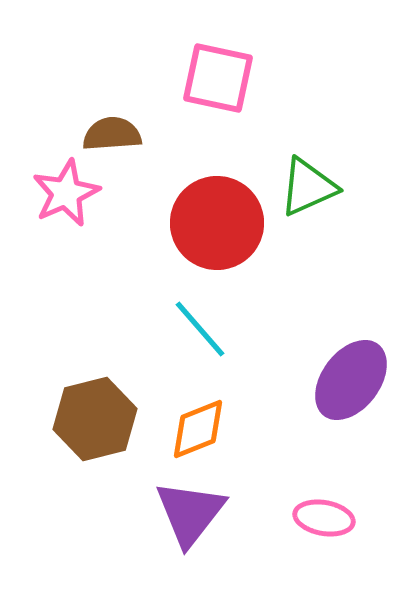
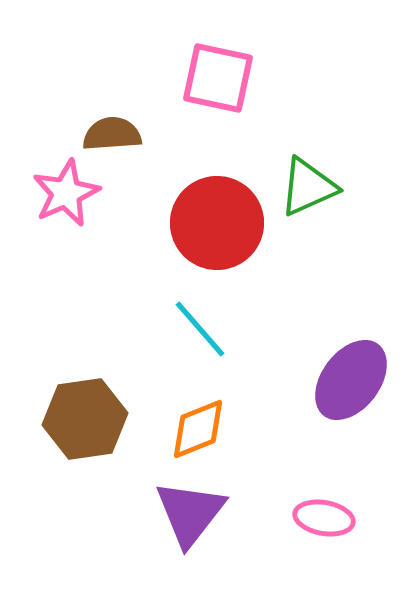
brown hexagon: moved 10 px left; rotated 6 degrees clockwise
